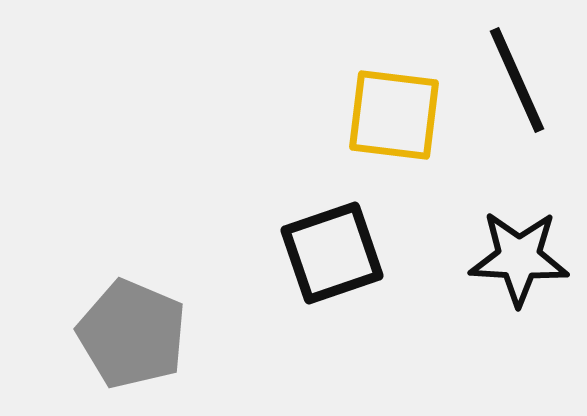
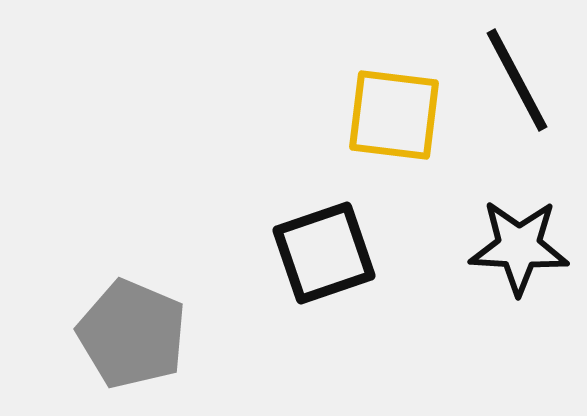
black line: rotated 4 degrees counterclockwise
black square: moved 8 px left
black star: moved 11 px up
